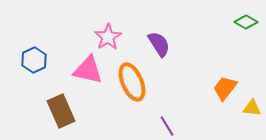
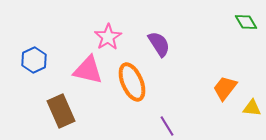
green diamond: rotated 30 degrees clockwise
